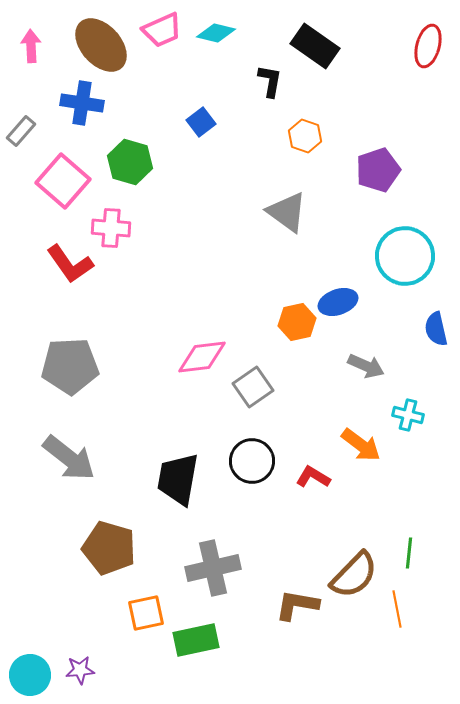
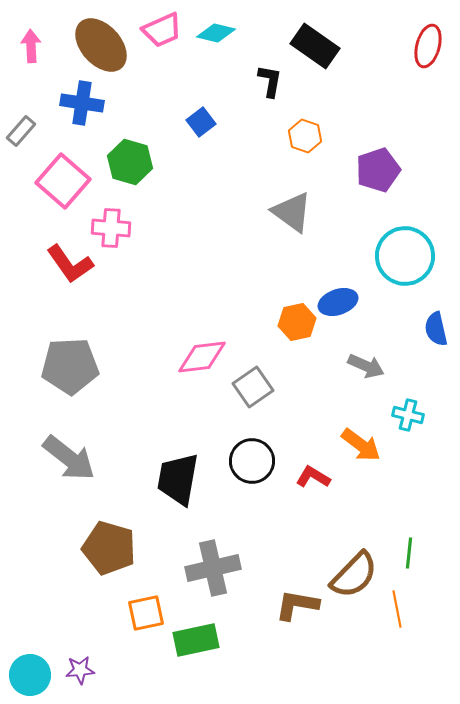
gray triangle at (287, 212): moved 5 px right
